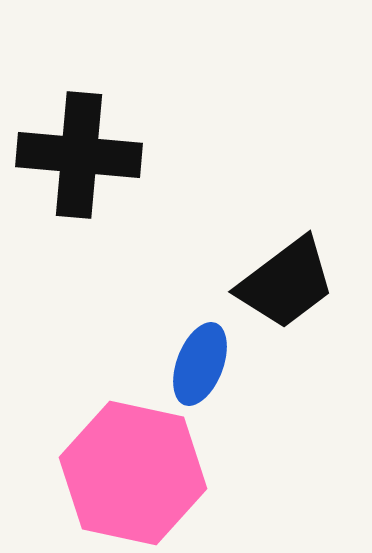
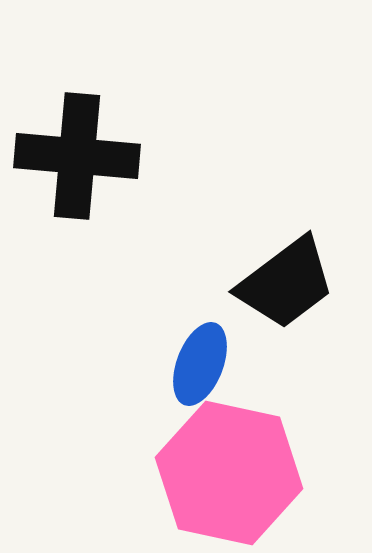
black cross: moved 2 px left, 1 px down
pink hexagon: moved 96 px right
